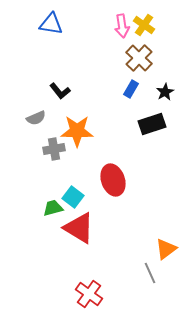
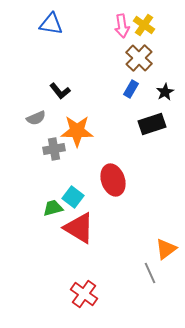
red cross: moved 5 px left
